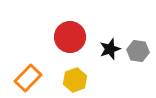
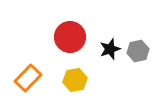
gray hexagon: rotated 20 degrees counterclockwise
yellow hexagon: rotated 10 degrees clockwise
